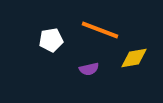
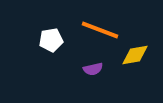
yellow diamond: moved 1 px right, 3 px up
purple semicircle: moved 4 px right
